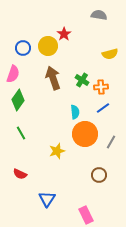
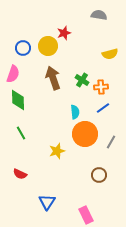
red star: moved 1 px up; rotated 16 degrees clockwise
green diamond: rotated 35 degrees counterclockwise
blue triangle: moved 3 px down
